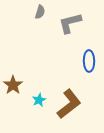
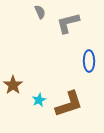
gray semicircle: rotated 40 degrees counterclockwise
gray L-shape: moved 2 px left
brown L-shape: rotated 20 degrees clockwise
